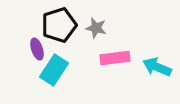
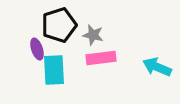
gray star: moved 3 px left, 7 px down
pink rectangle: moved 14 px left
cyan rectangle: rotated 36 degrees counterclockwise
